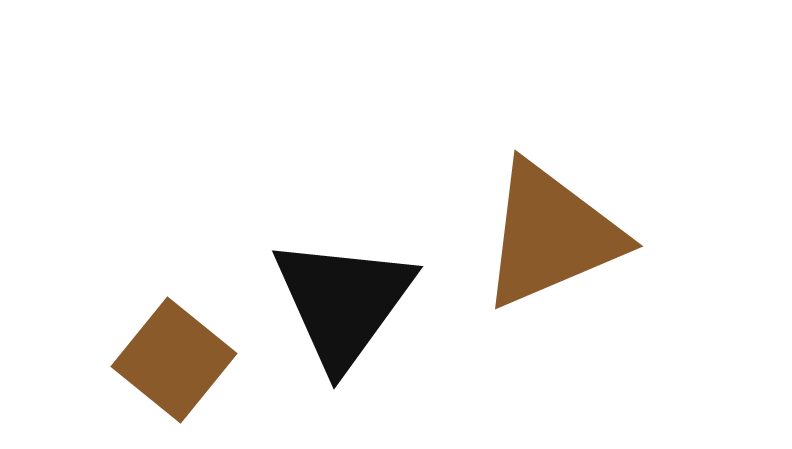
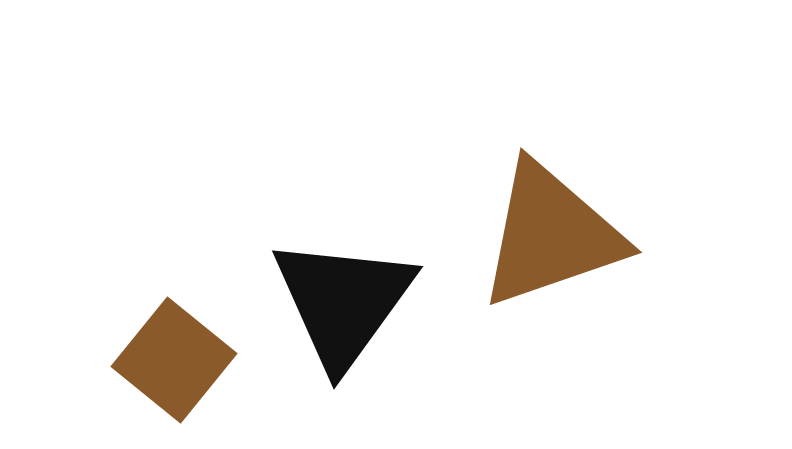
brown triangle: rotated 4 degrees clockwise
